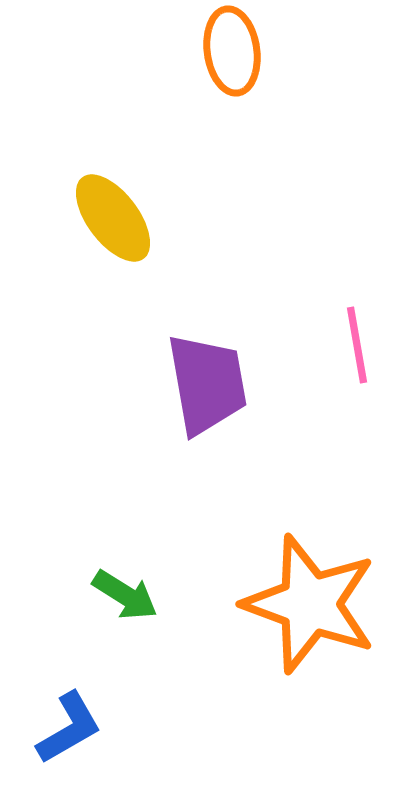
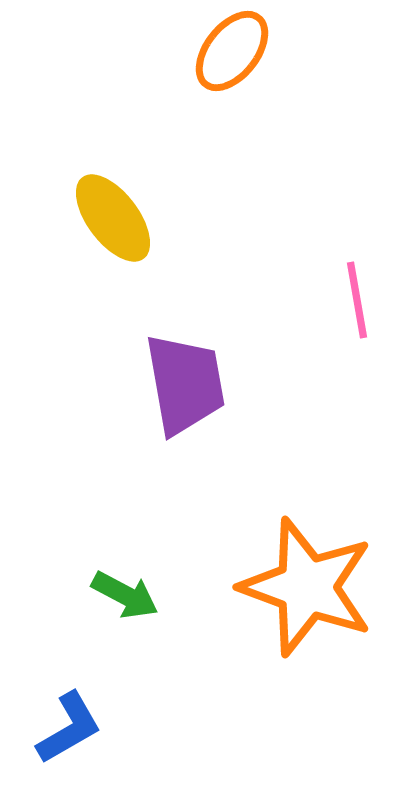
orange ellipse: rotated 46 degrees clockwise
pink line: moved 45 px up
purple trapezoid: moved 22 px left
green arrow: rotated 4 degrees counterclockwise
orange star: moved 3 px left, 17 px up
